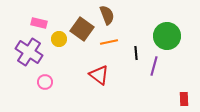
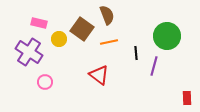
red rectangle: moved 3 px right, 1 px up
